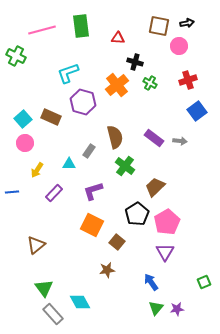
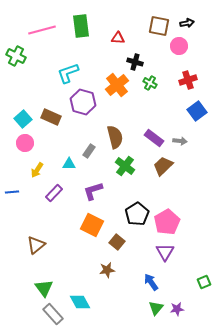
brown trapezoid at (155, 187): moved 8 px right, 21 px up
